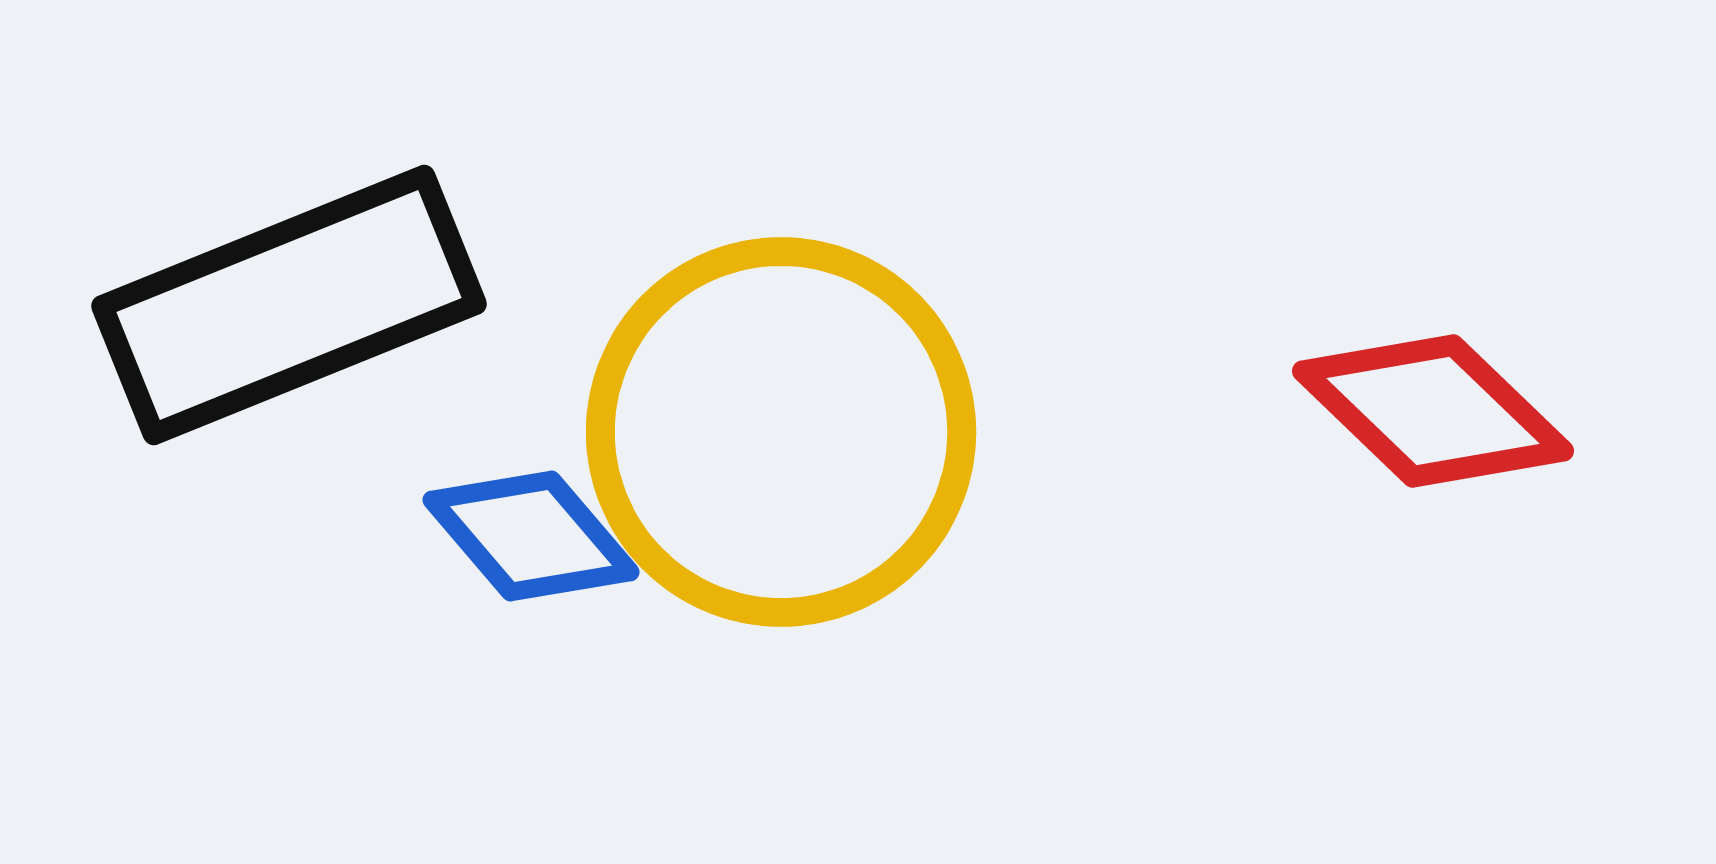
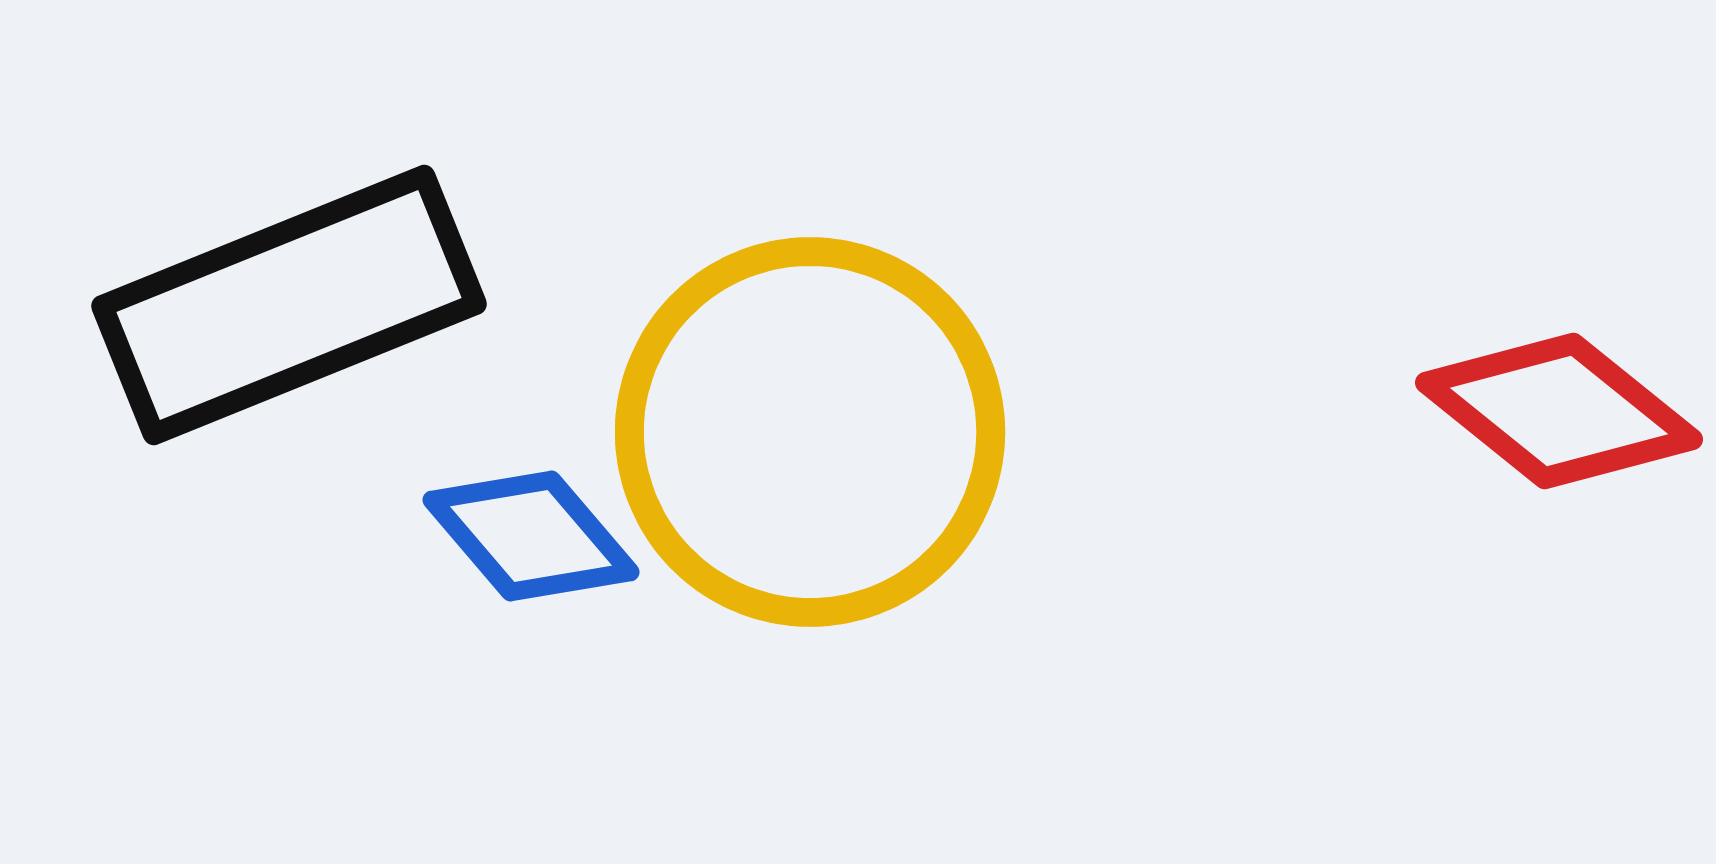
red diamond: moved 126 px right; rotated 5 degrees counterclockwise
yellow circle: moved 29 px right
